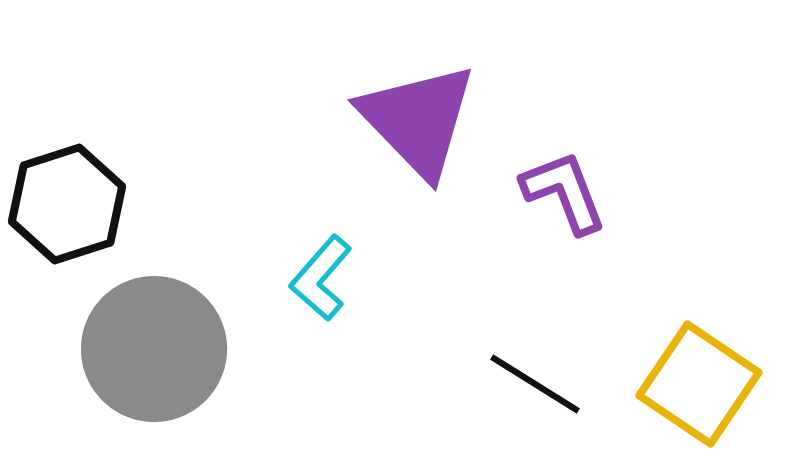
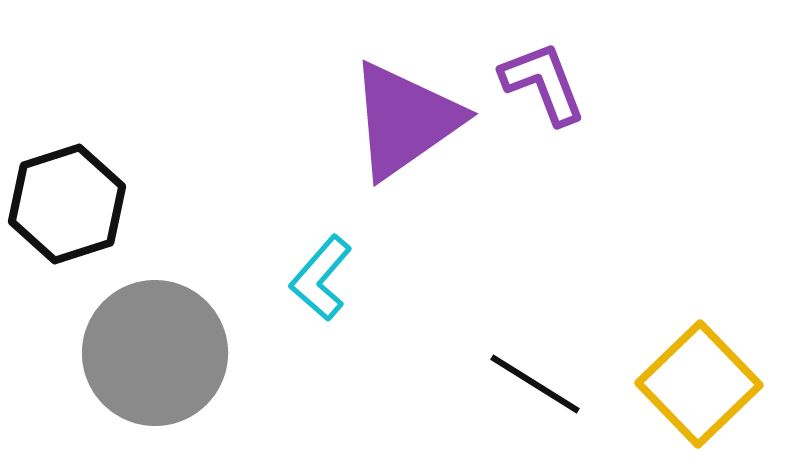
purple triangle: moved 13 px left; rotated 39 degrees clockwise
purple L-shape: moved 21 px left, 109 px up
gray circle: moved 1 px right, 4 px down
yellow square: rotated 12 degrees clockwise
